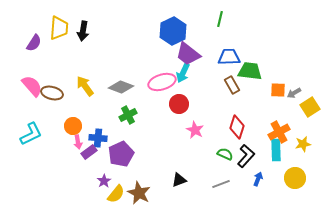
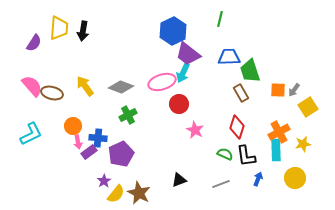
green trapezoid: rotated 115 degrees counterclockwise
brown rectangle: moved 9 px right, 8 px down
gray arrow: moved 3 px up; rotated 24 degrees counterclockwise
yellow square: moved 2 px left
black L-shape: rotated 130 degrees clockwise
